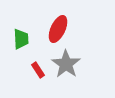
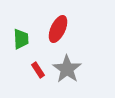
gray star: moved 1 px right, 5 px down
